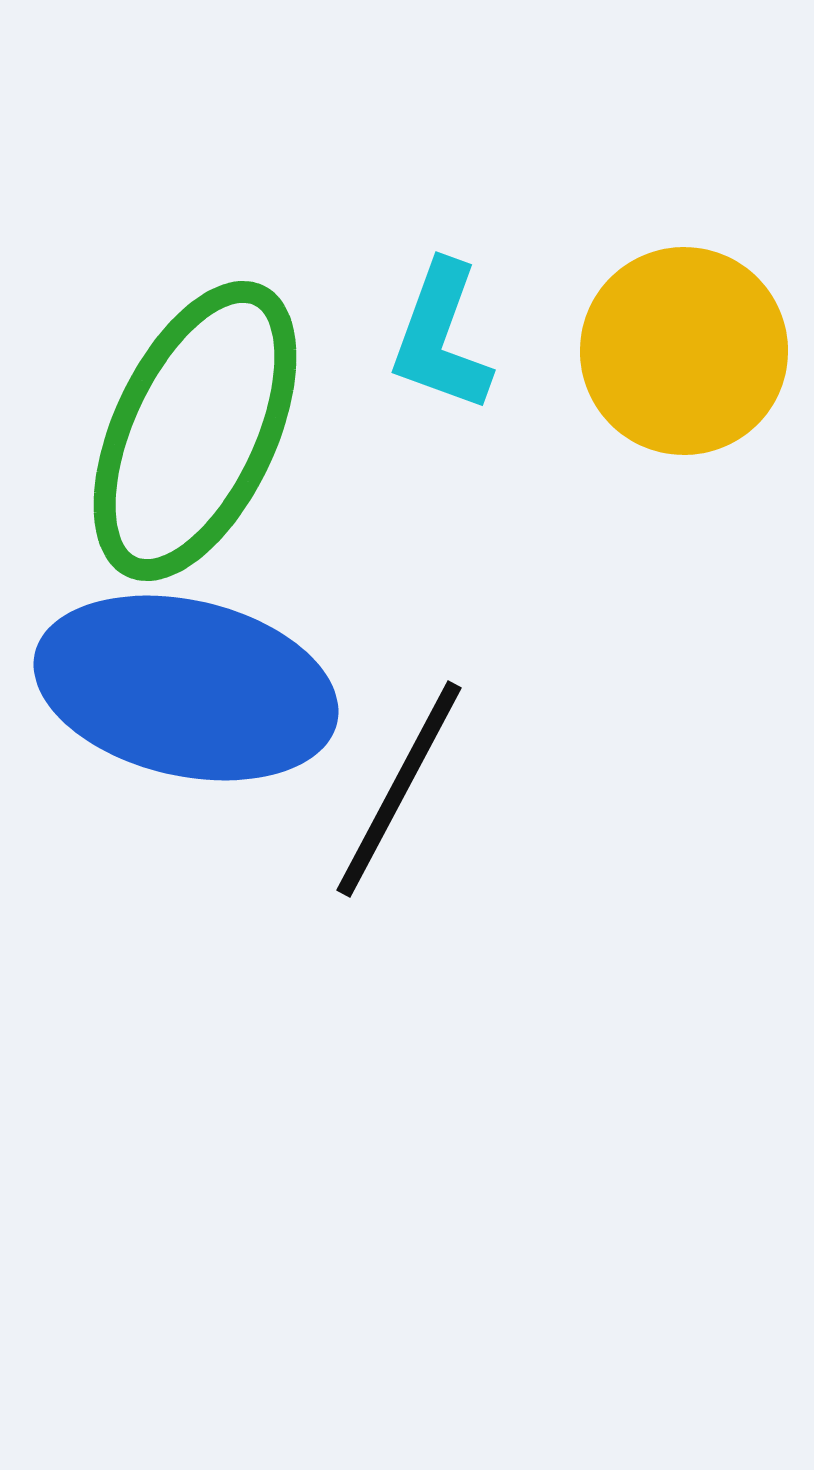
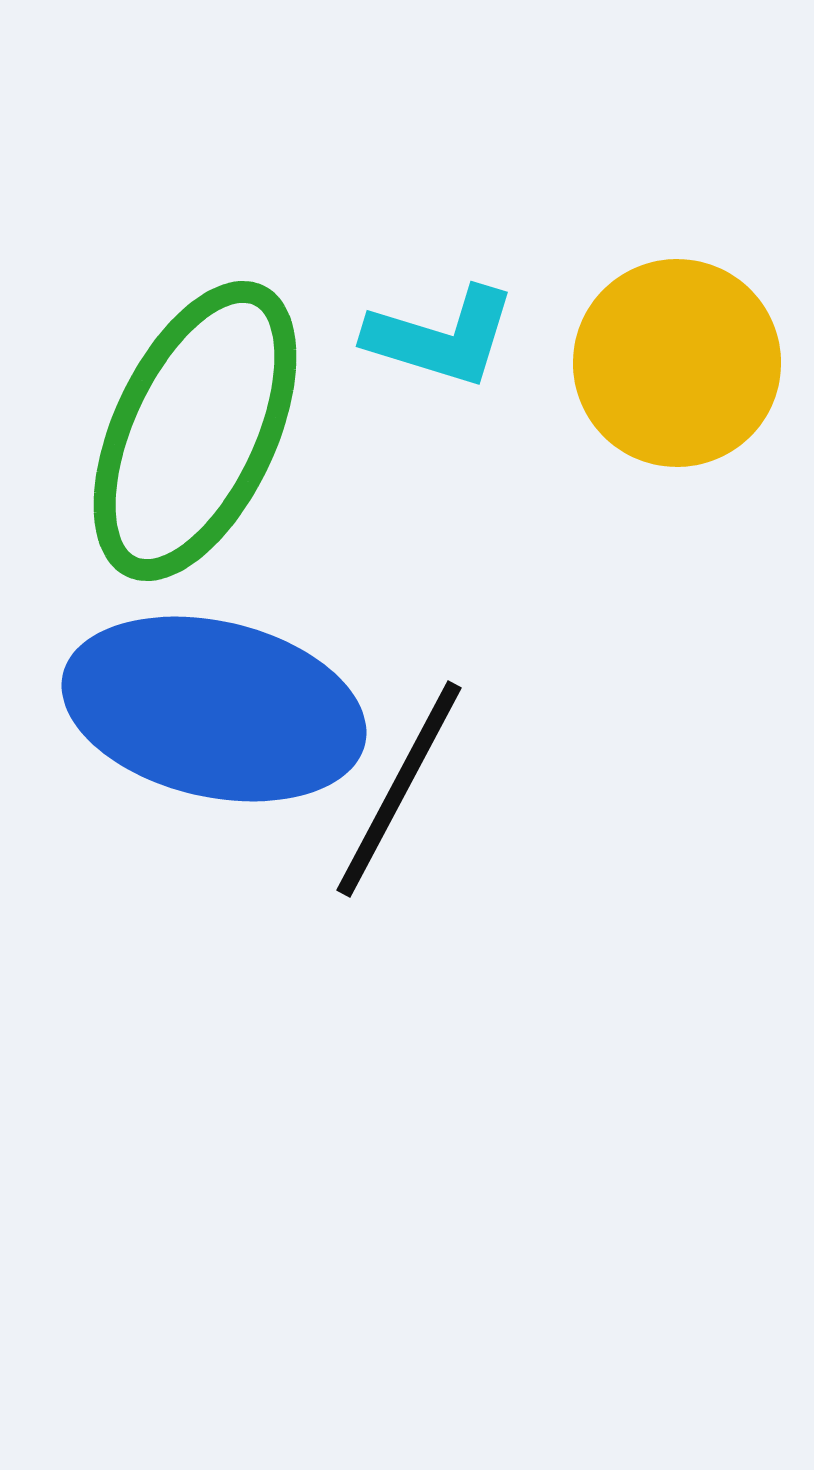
cyan L-shape: rotated 93 degrees counterclockwise
yellow circle: moved 7 px left, 12 px down
blue ellipse: moved 28 px right, 21 px down
